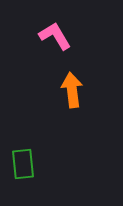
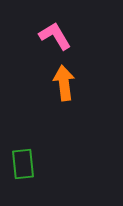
orange arrow: moved 8 px left, 7 px up
